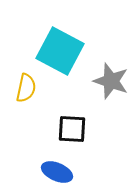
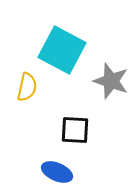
cyan square: moved 2 px right, 1 px up
yellow semicircle: moved 1 px right, 1 px up
black square: moved 3 px right, 1 px down
